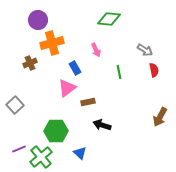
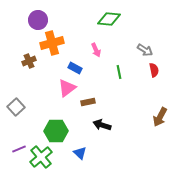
brown cross: moved 1 px left, 2 px up
blue rectangle: rotated 32 degrees counterclockwise
gray square: moved 1 px right, 2 px down
